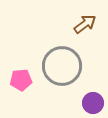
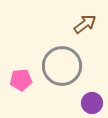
purple circle: moved 1 px left
